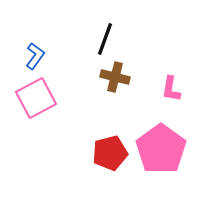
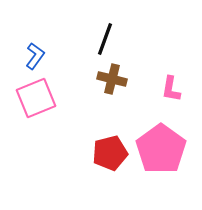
brown cross: moved 3 px left, 2 px down
pink square: rotated 6 degrees clockwise
